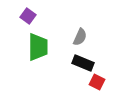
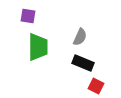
purple square: rotated 28 degrees counterclockwise
red square: moved 1 px left, 4 px down
